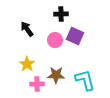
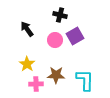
black cross: moved 1 px left, 1 px down; rotated 16 degrees clockwise
purple square: rotated 36 degrees clockwise
cyan L-shape: rotated 15 degrees clockwise
pink cross: moved 1 px left
